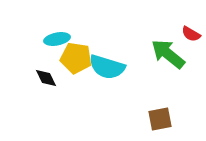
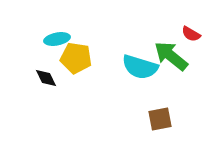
green arrow: moved 3 px right, 2 px down
cyan semicircle: moved 33 px right
